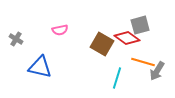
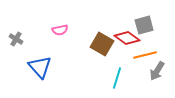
gray square: moved 4 px right
orange line: moved 2 px right, 7 px up; rotated 30 degrees counterclockwise
blue triangle: rotated 35 degrees clockwise
